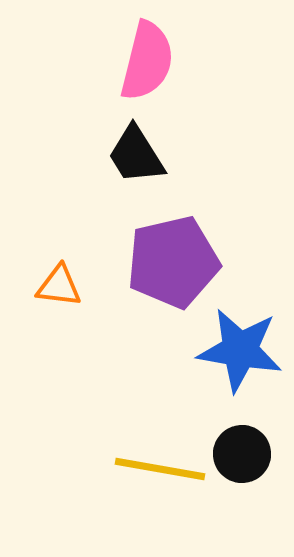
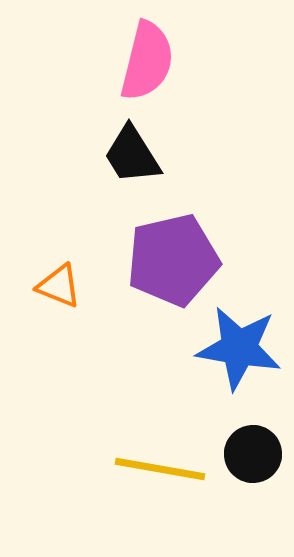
black trapezoid: moved 4 px left
purple pentagon: moved 2 px up
orange triangle: rotated 15 degrees clockwise
blue star: moved 1 px left, 2 px up
black circle: moved 11 px right
